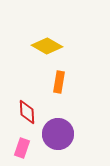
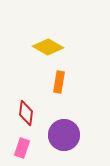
yellow diamond: moved 1 px right, 1 px down
red diamond: moved 1 px left, 1 px down; rotated 10 degrees clockwise
purple circle: moved 6 px right, 1 px down
